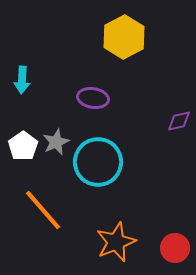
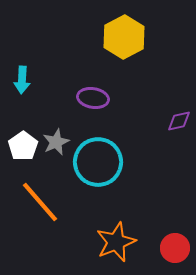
orange line: moved 3 px left, 8 px up
